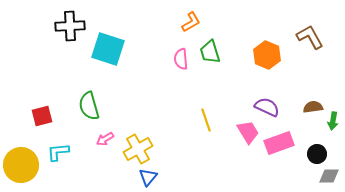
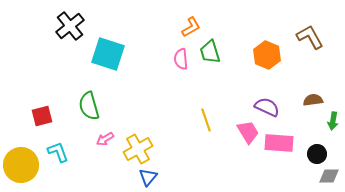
orange L-shape: moved 5 px down
black cross: rotated 36 degrees counterclockwise
cyan square: moved 5 px down
brown semicircle: moved 7 px up
pink rectangle: rotated 24 degrees clockwise
cyan L-shape: rotated 75 degrees clockwise
